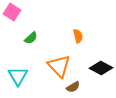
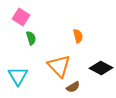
pink square: moved 9 px right, 5 px down
green semicircle: rotated 64 degrees counterclockwise
